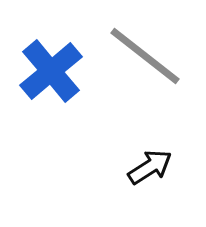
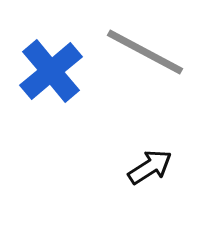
gray line: moved 4 px up; rotated 10 degrees counterclockwise
